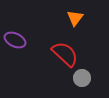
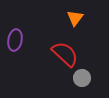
purple ellipse: rotated 75 degrees clockwise
